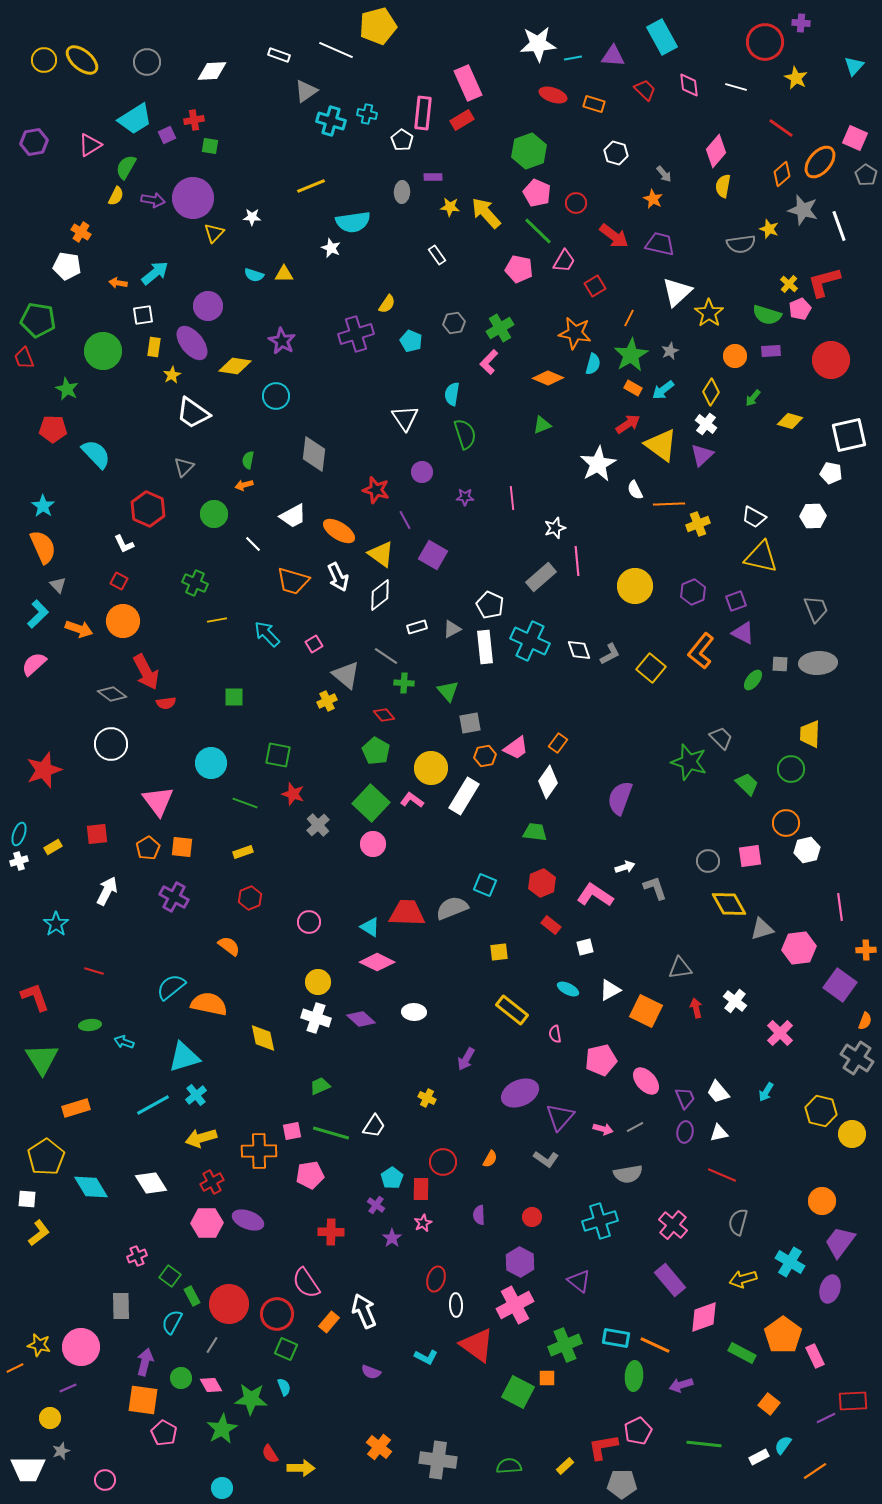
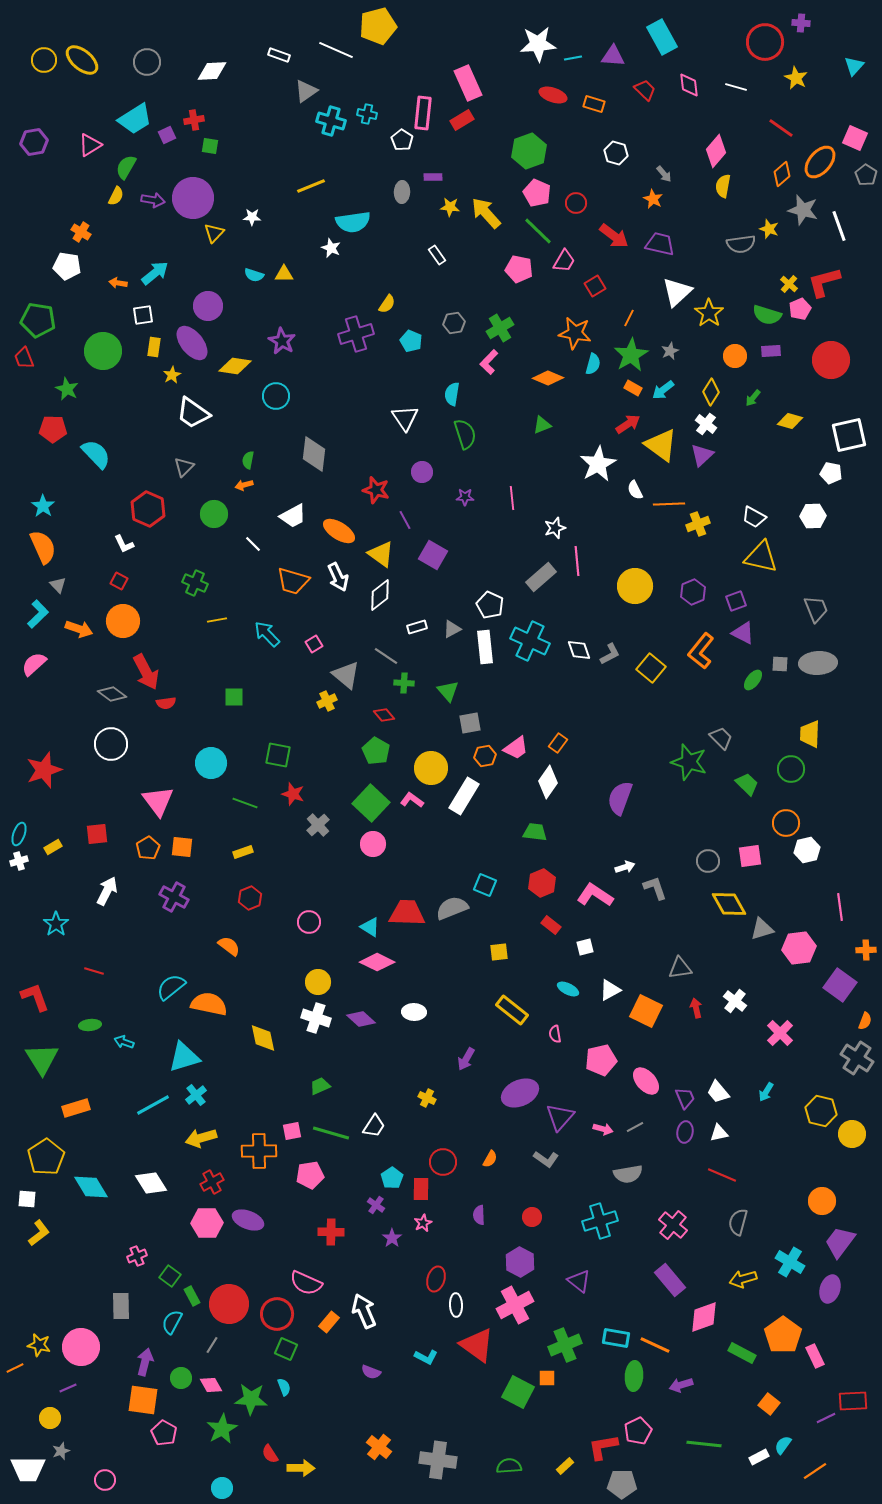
pink semicircle at (306, 1283): rotated 32 degrees counterclockwise
